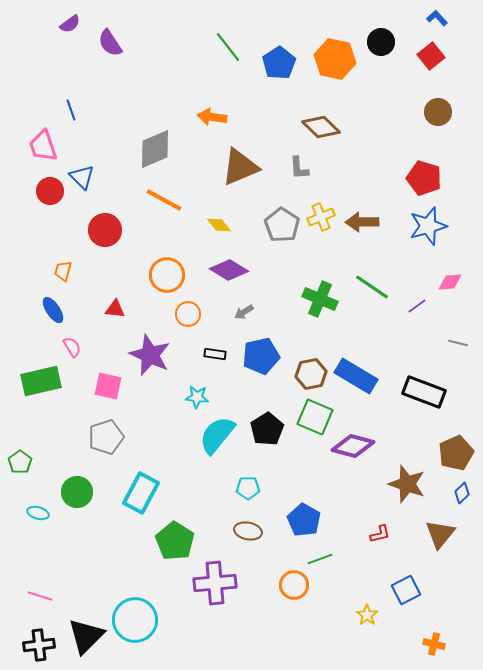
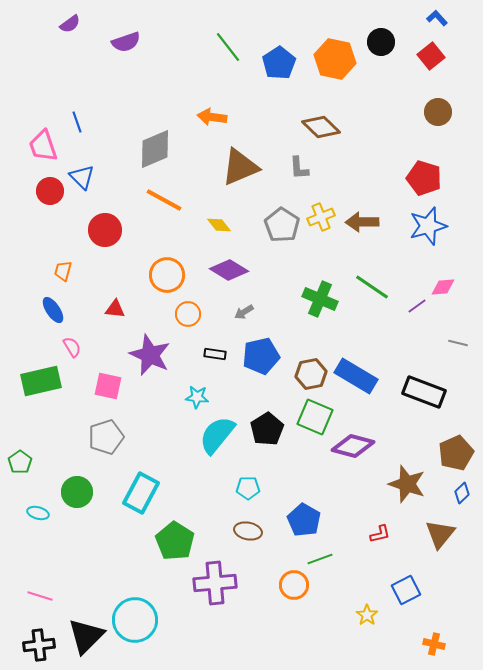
purple semicircle at (110, 43): moved 16 px right, 1 px up; rotated 76 degrees counterclockwise
blue line at (71, 110): moved 6 px right, 12 px down
pink diamond at (450, 282): moved 7 px left, 5 px down
